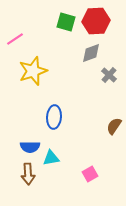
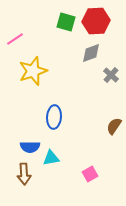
gray cross: moved 2 px right
brown arrow: moved 4 px left
